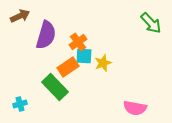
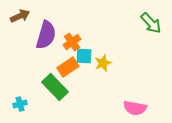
orange cross: moved 6 px left
